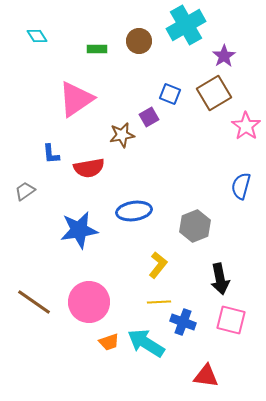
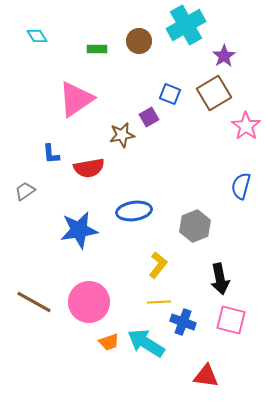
brown line: rotated 6 degrees counterclockwise
